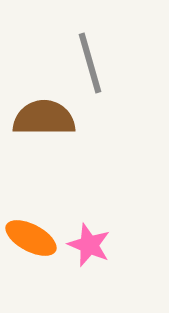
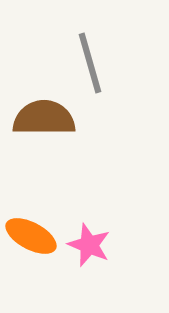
orange ellipse: moved 2 px up
